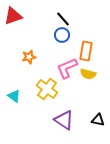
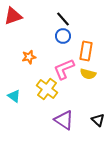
blue circle: moved 1 px right, 1 px down
pink L-shape: moved 3 px left, 1 px down
black triangle: rotated 32 degrees clockwise
